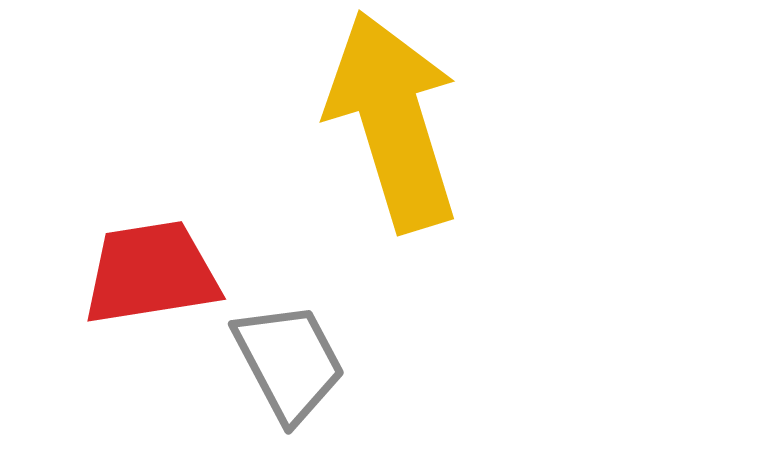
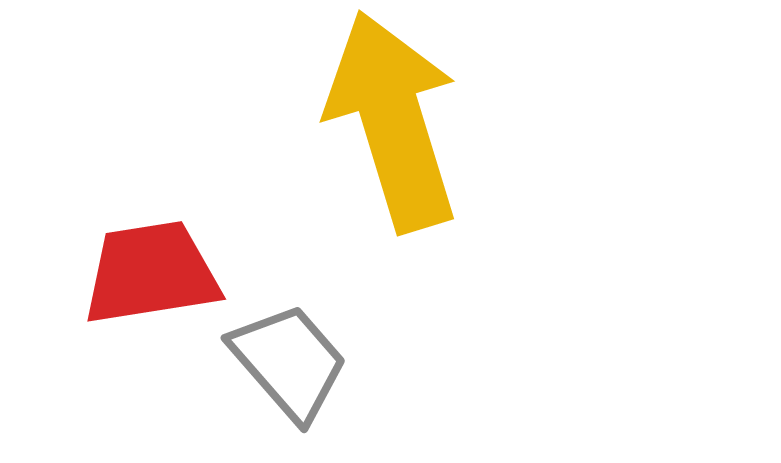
gray trapezoid: rotated 13 degrees counterclockwise
